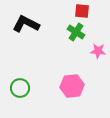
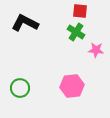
red square: moved 2 px left
black L-shape: moved 1 px left, 1 px up
pink star: moved 2 px left, 1 px up
